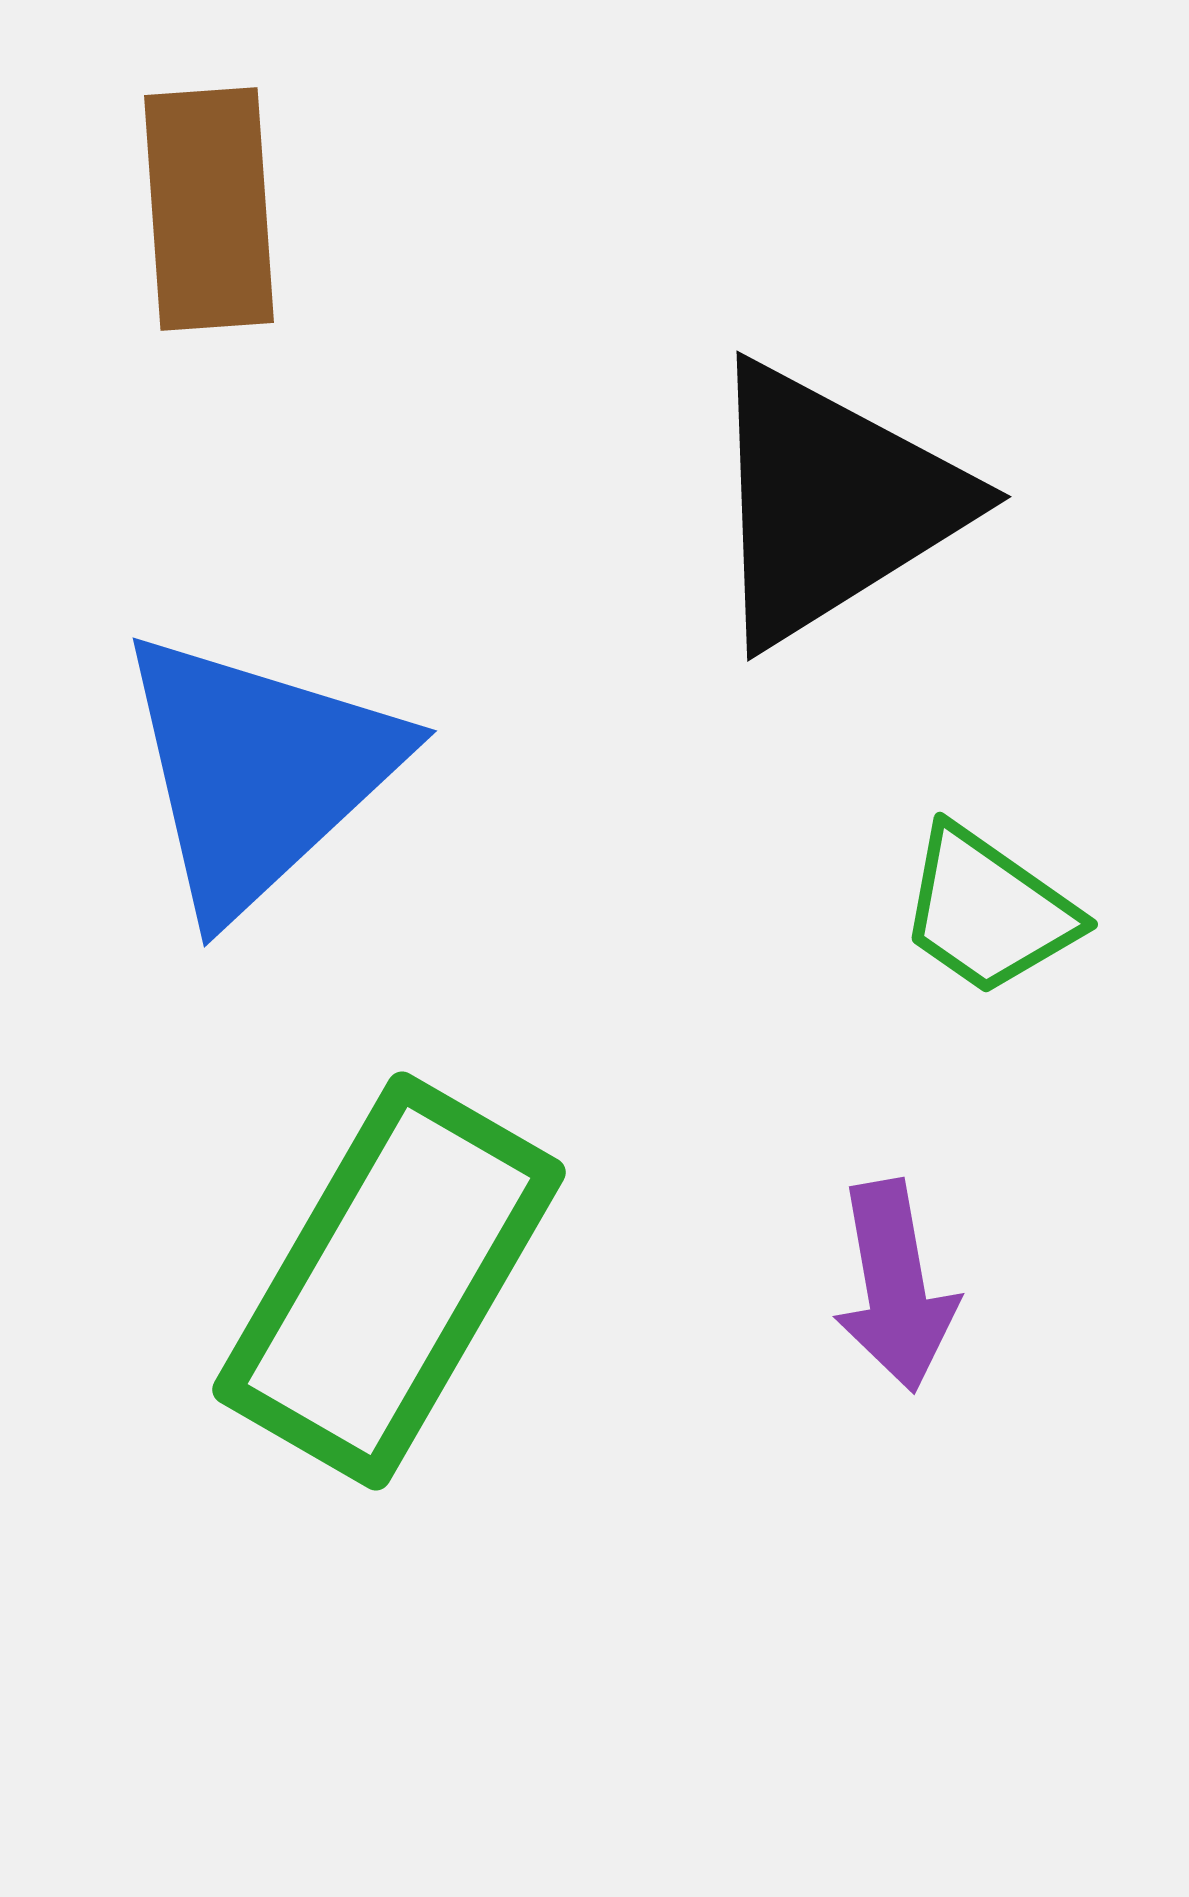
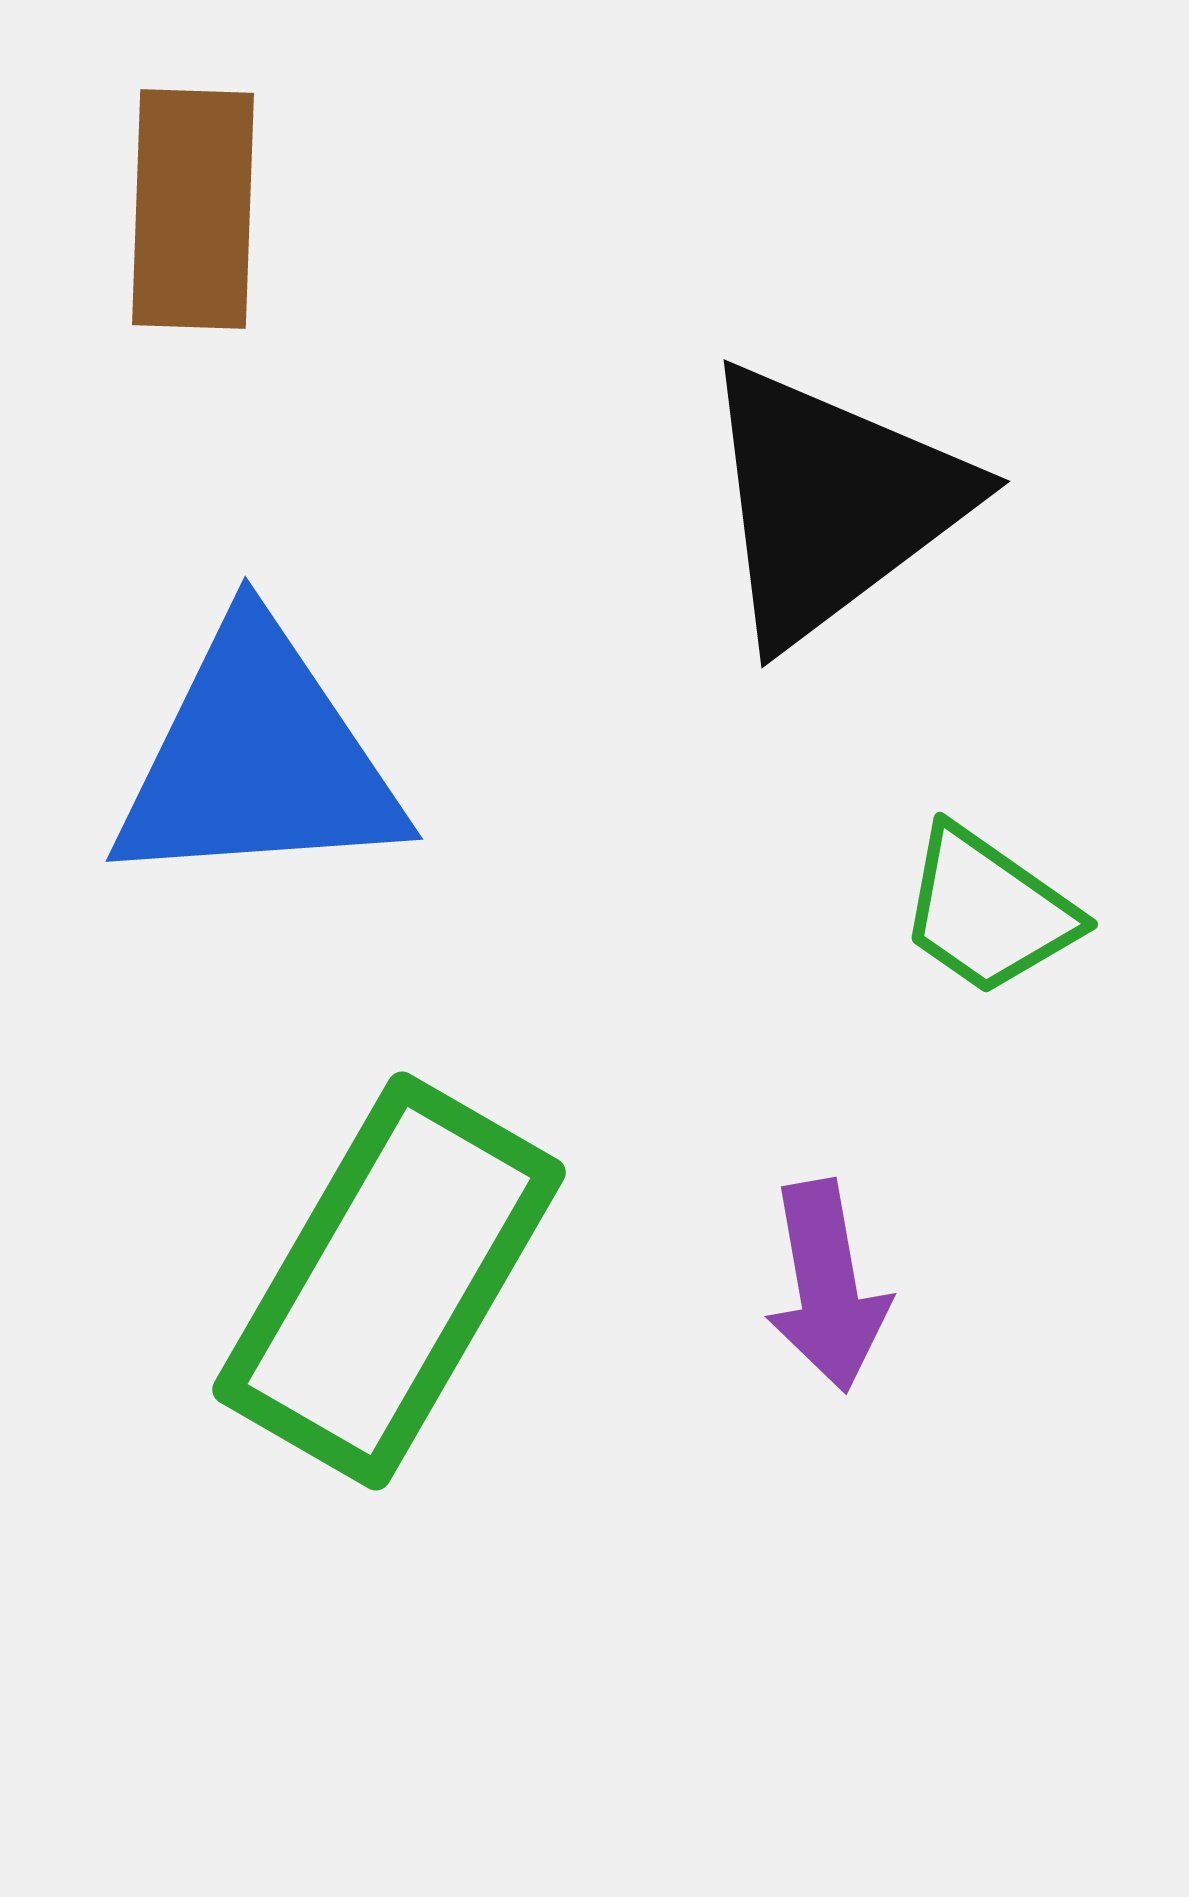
brown rectangle: moved 16 px left; rotated 6 degrees clockwise
black triangle: rotated 5 degrees counterclockwise
blue triangle: moved 13 px up; rotated 39 degrees clockwise
purple arrow: moved 68 px left
